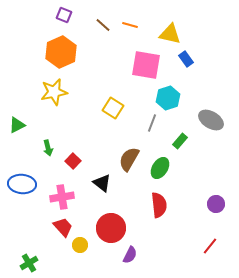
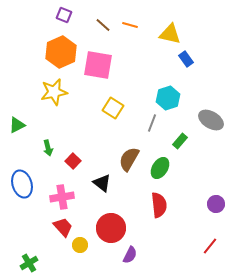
pink square: moved 48 px left
blue ellipse: rotated 68 degrees clockwise
